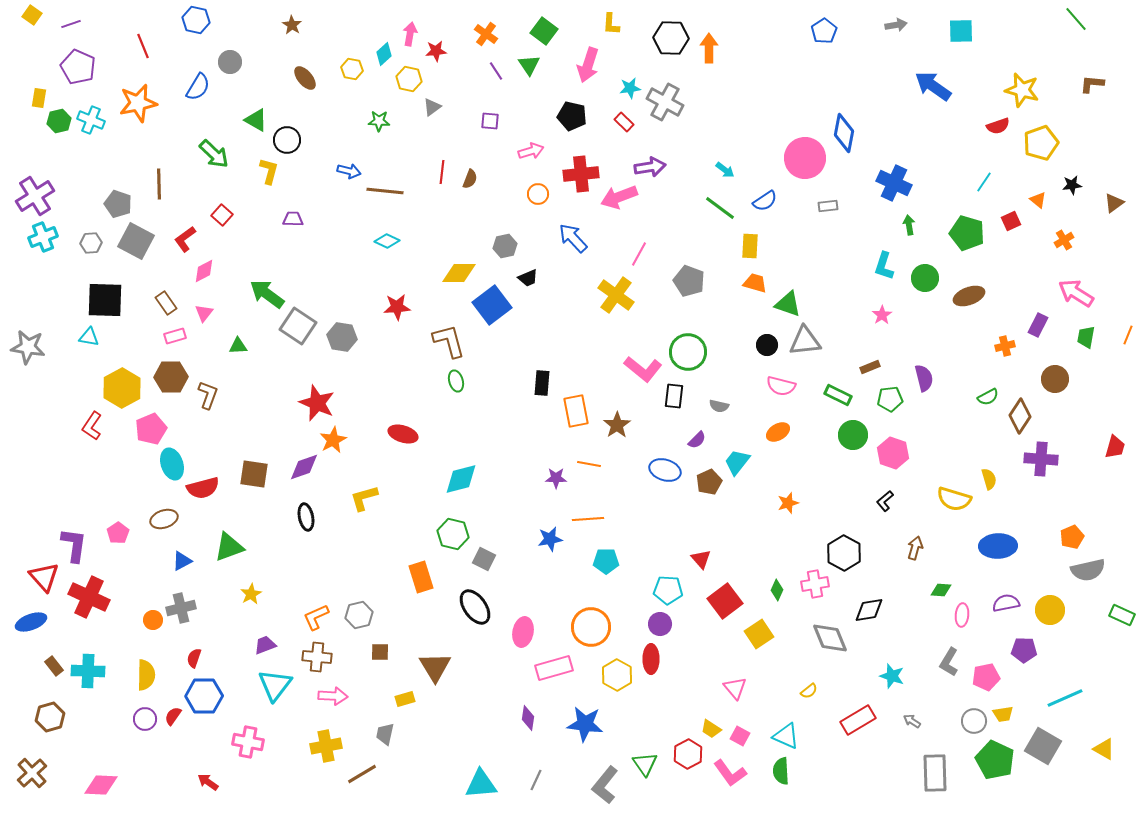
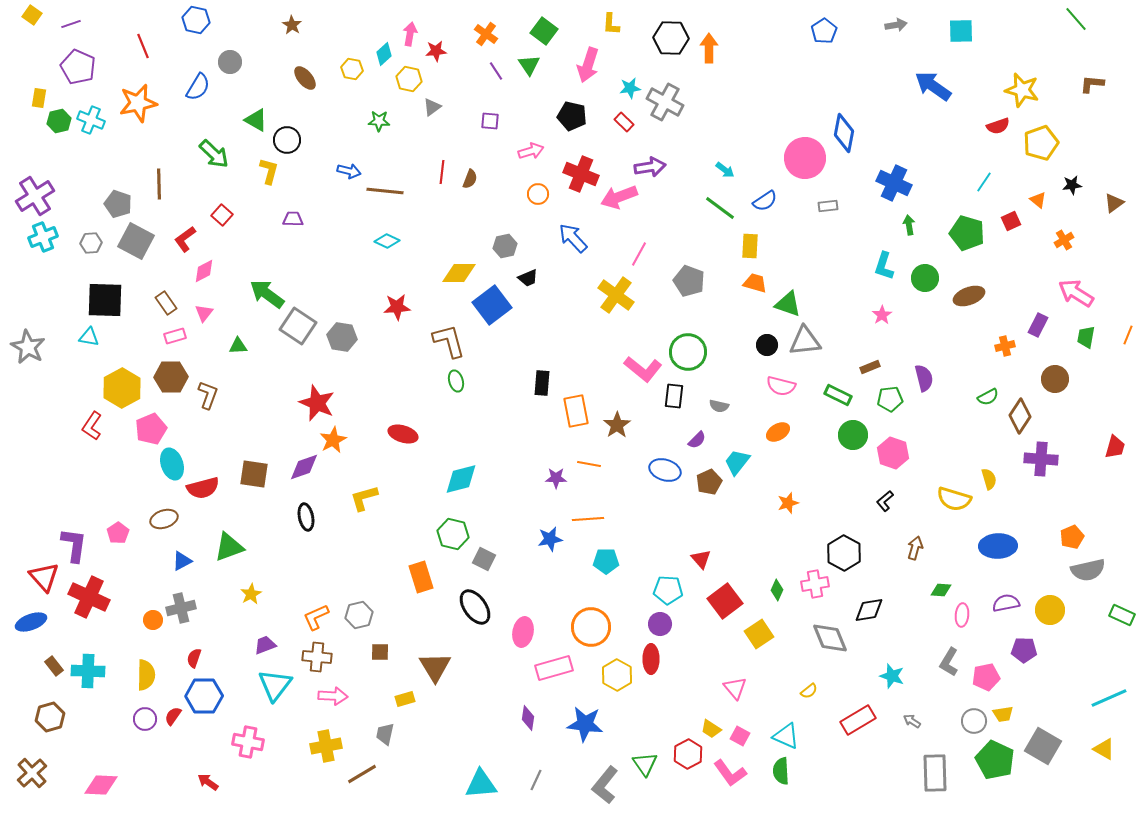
red cross at (581, 174): rotated 28 degrees clockwise
gray star at (28, 347): rotated 20 degrees clockwise
cyan line at (1065, 698): moved 44 px right
